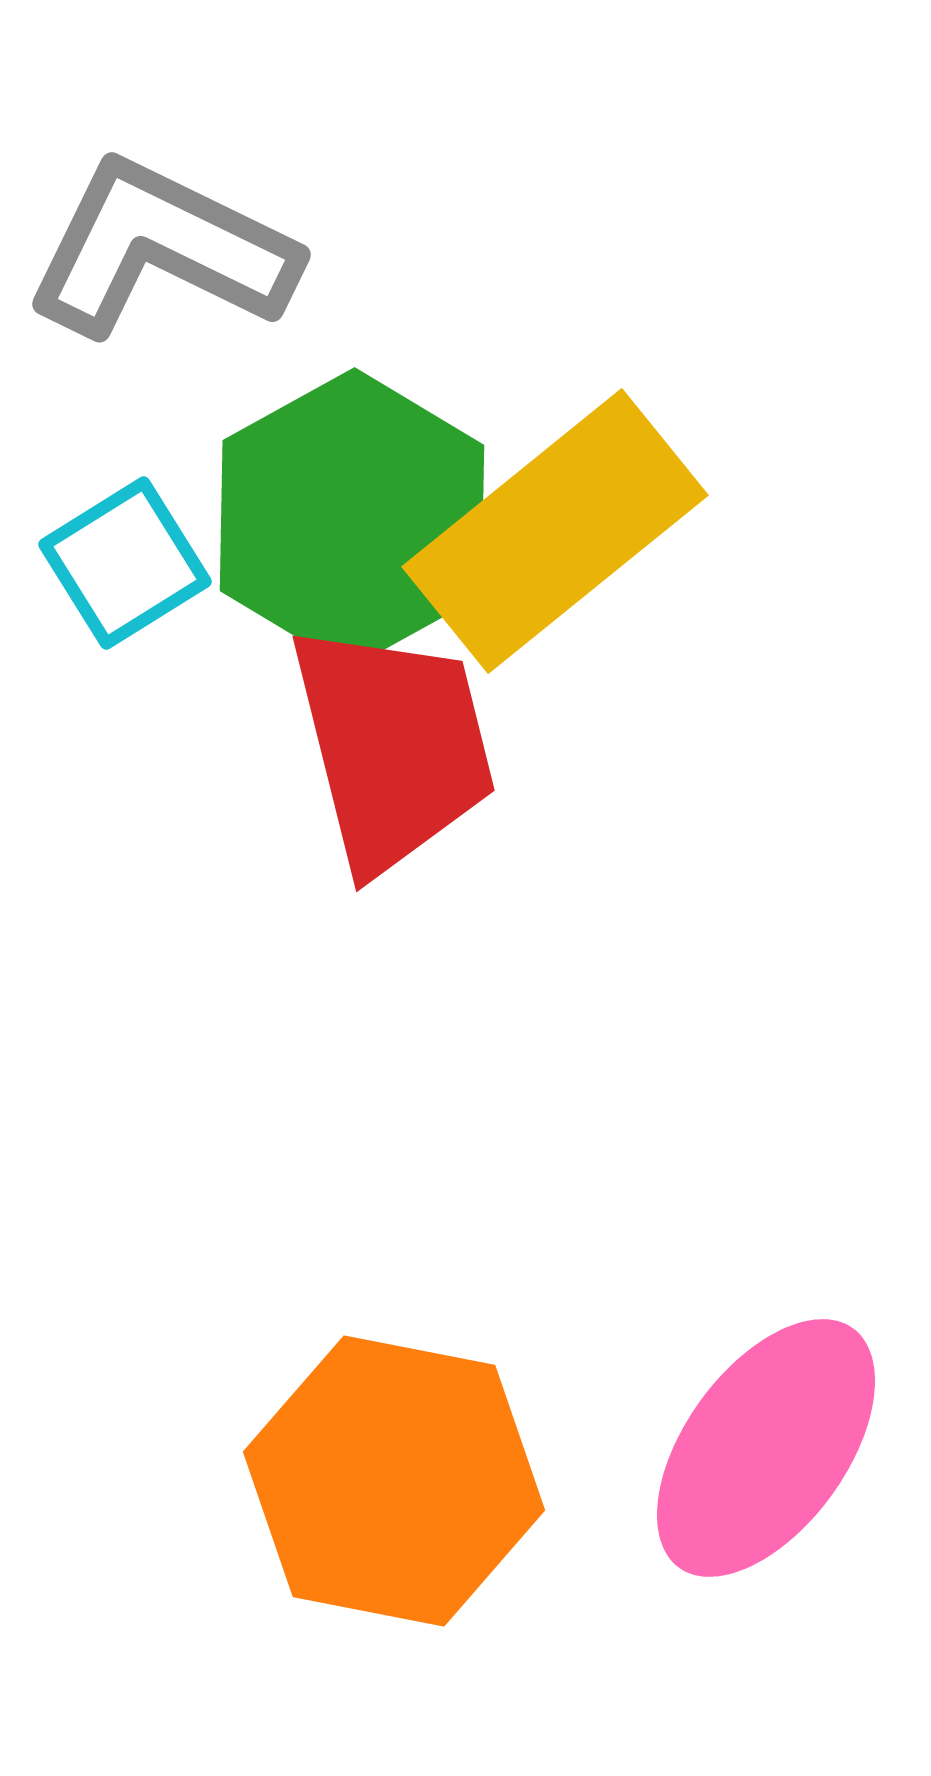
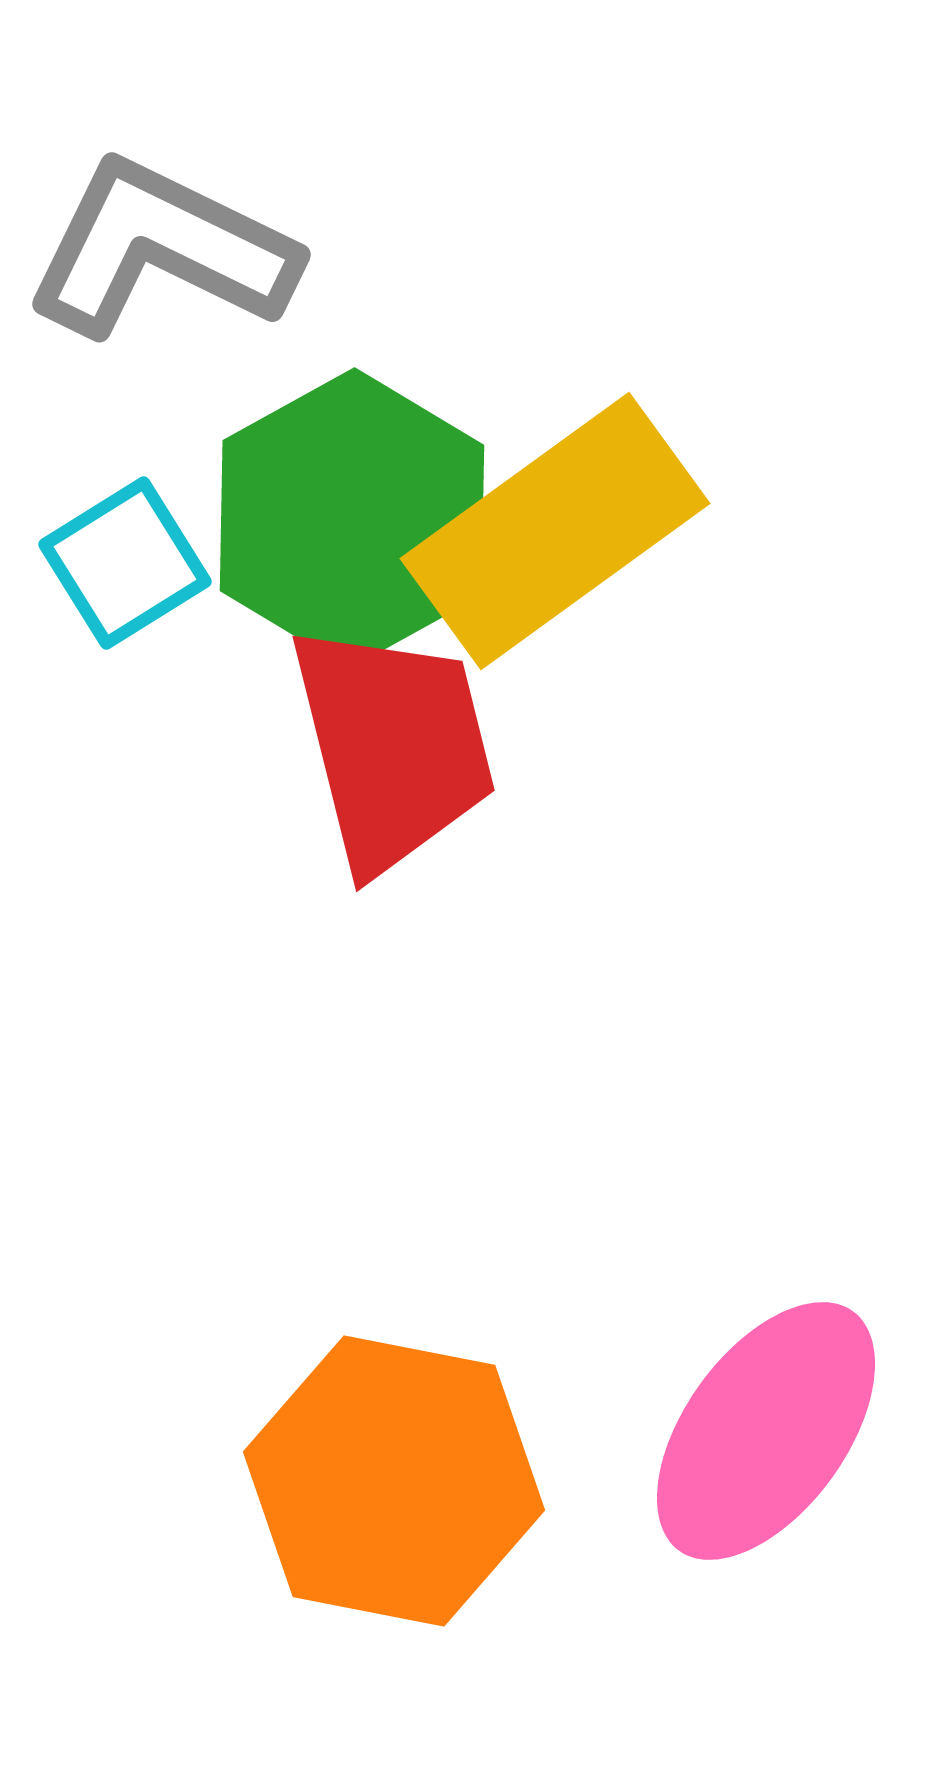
yellow rectangle: rotated 3 degrees clockwise
pink ellipse: moved 17 px up
